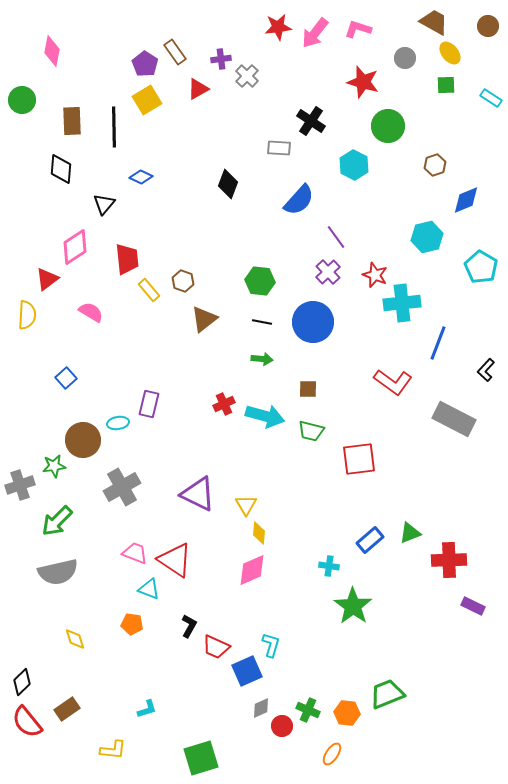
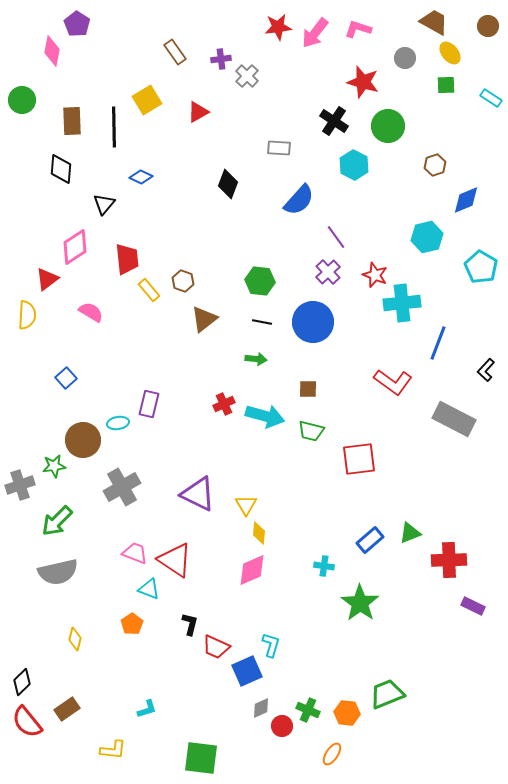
purple pentagon at (145, 64): moved 68 px left, 40 px up
red triangle at (198, 89): moved 23 px down
black cross at (311, 121): moved 23 px right
green arrow at (262, 359): moved 6 px left
cyan cross at (329, 566): moved 5 px left
green star at (353, 606): moved 7 px right, 3 px up
orange pentagon at (132, 624): rotated 30 degrees clockwise
black L-shape at (189, 626): moved 1 px right, 2 px up; rotated 15 degrees counterclockwise
yellow diamond at (75, 639): rotated 30 degrees clockwise
green square at (201, 758): rotated 24 degrees clockwise
